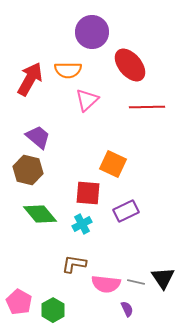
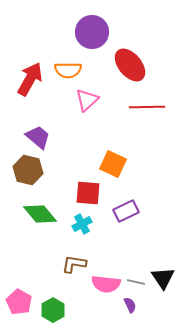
purple semicircle: moved 3 px right, 4 px up
